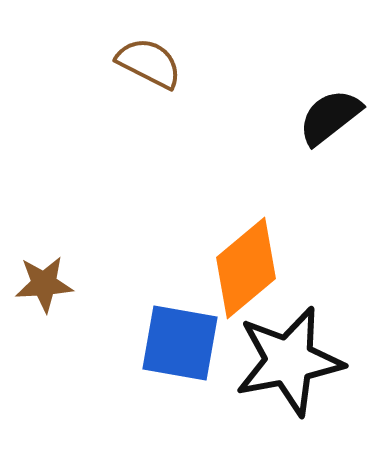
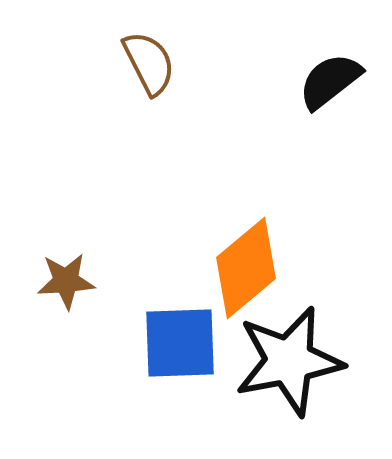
brown semicircle: rotated 36 degrees clockwise
black semicircle: moved 36 px up
brown star: moved 22 px right, 3 px up
blue square: rotated 12 degrees counterclockwise
